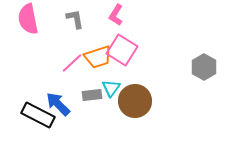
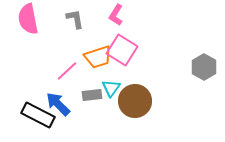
pink line: moved 5 px left, 8 px down
